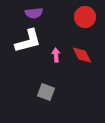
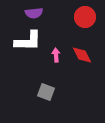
white L-shape: rotated 16 degrees clockwise
